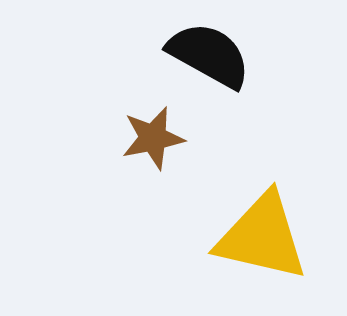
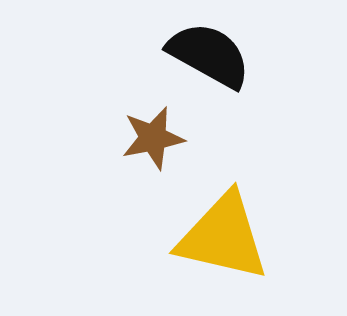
yellow triangle: moved 39 px left
